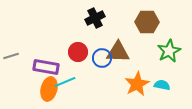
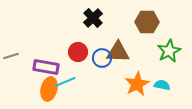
black cross: moved 2 px left; rotated 18 degrees counterclockwise
